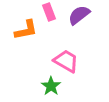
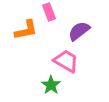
purple semicircle: moved 16 px down
green star: moved 1 px up
